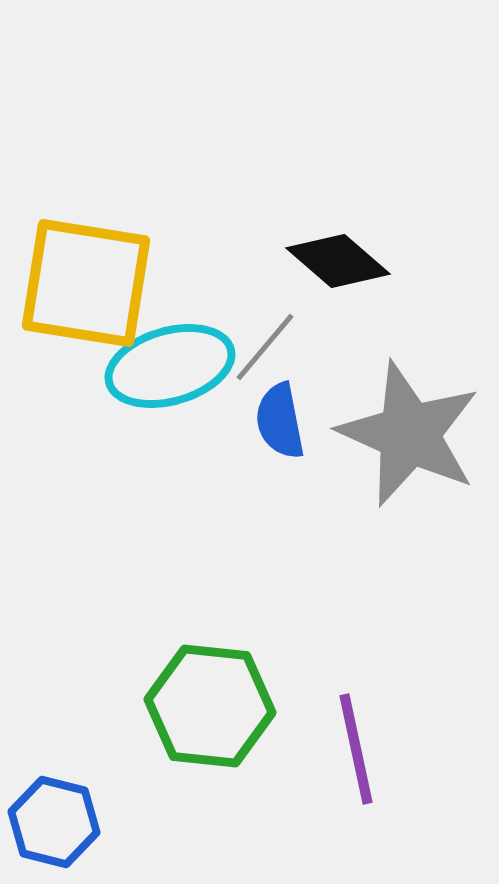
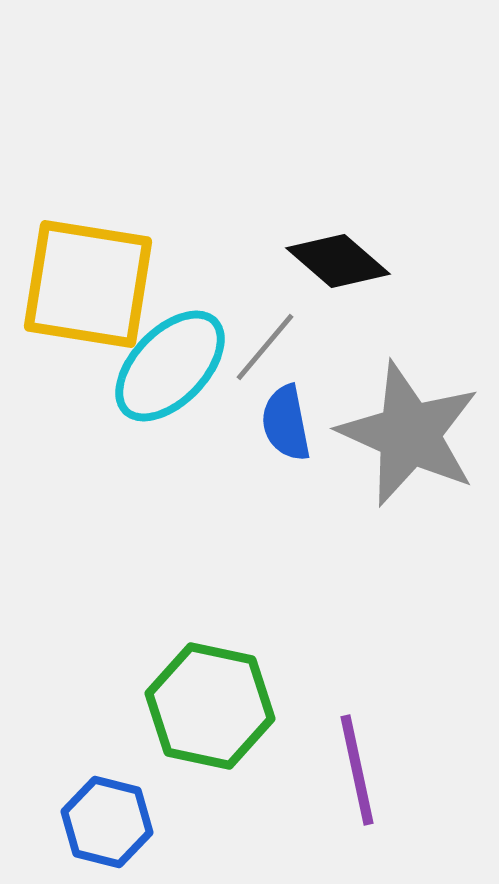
yellow square: moved 2 px right, 1 px down
cyan ellipse: rotated 30 degrees counterclockwise
blue semicircle: moved 6 px right, 2 px down
green hexagon: rotated 6 degrees clockwise
purple line: moved 1 px right, 21 px down
blue hexagon: moved 53 px right
